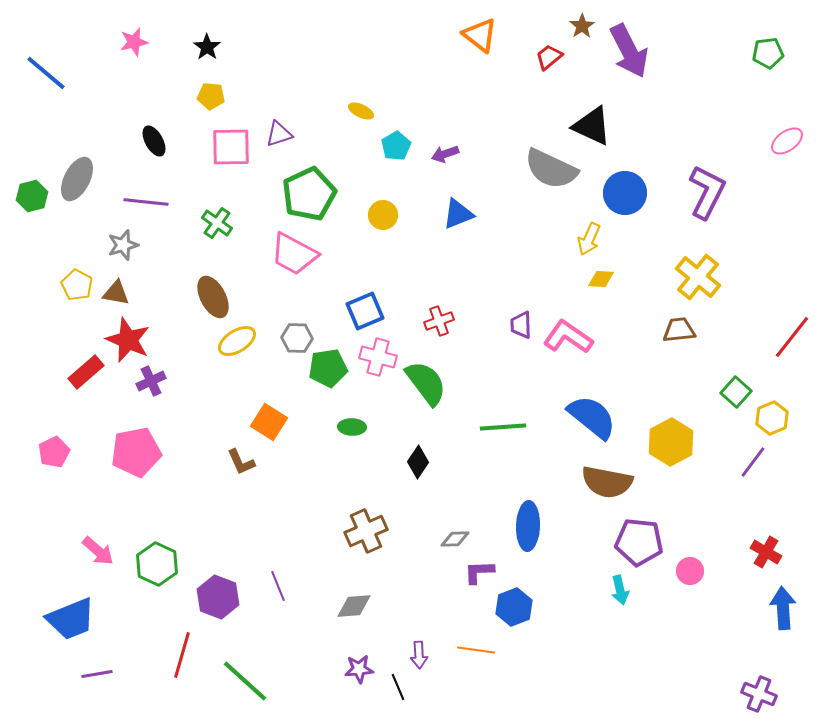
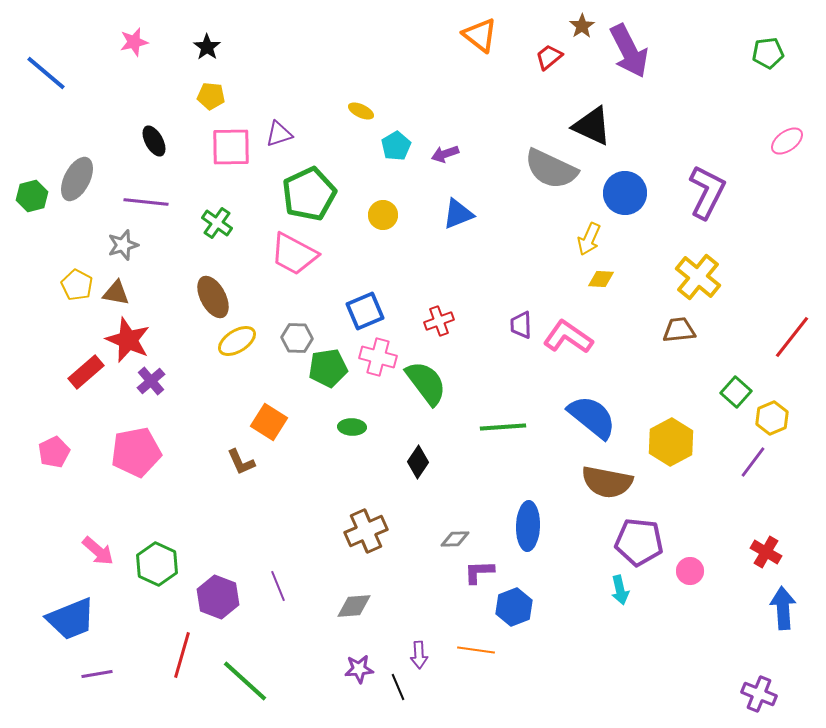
purple cross at (151, 381): rotated 16 degrees counterclockwise
